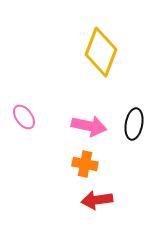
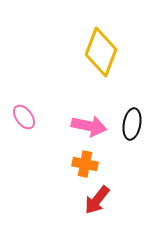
black ellipse: moved 2 px left
red arrow: rotated 44 degrees counterclockwise
